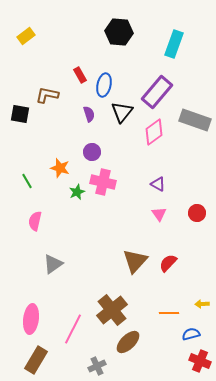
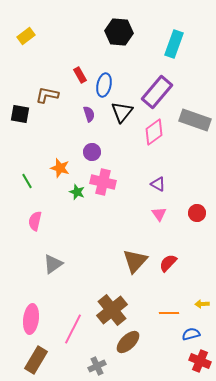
green star: rotated 28 degrees counterclockwise
